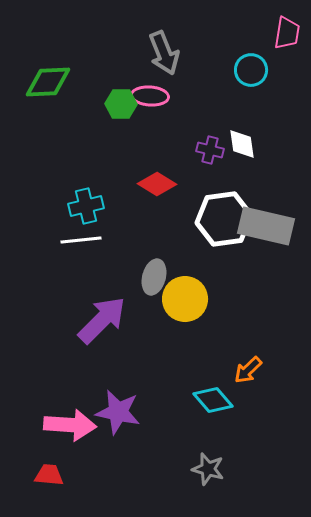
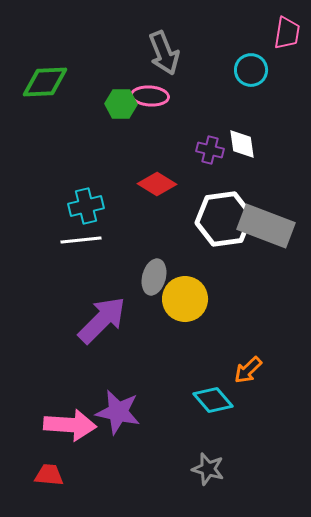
green diamond: moved 3 px left
gray rectangle: rotated 8 degrees clockwise
